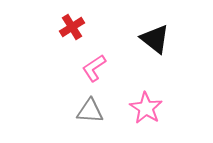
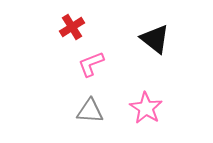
pink L-shape: moved 3 px left, 4 px up; rotated 12 degrees clockwise
